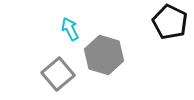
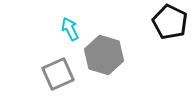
gray square: rotated 16 degrees clockwise
